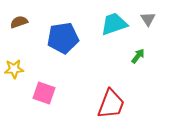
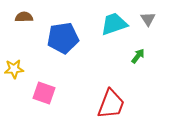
brown semicircle: moved 5 px right, 5 px up; rotated 18 degrees clockwise
